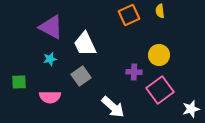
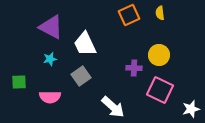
yellow semicircle: moved 2 px down
purple cross: moved 4 px up
pink square: rotated 28 degrees counterclockwise
